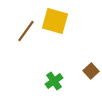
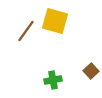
green cross: moved 1 px left, 1 px up; rotated 24 degrees clockwise
